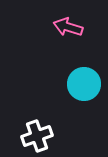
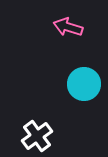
white cross: rotated 16 degrees counterclockwise
